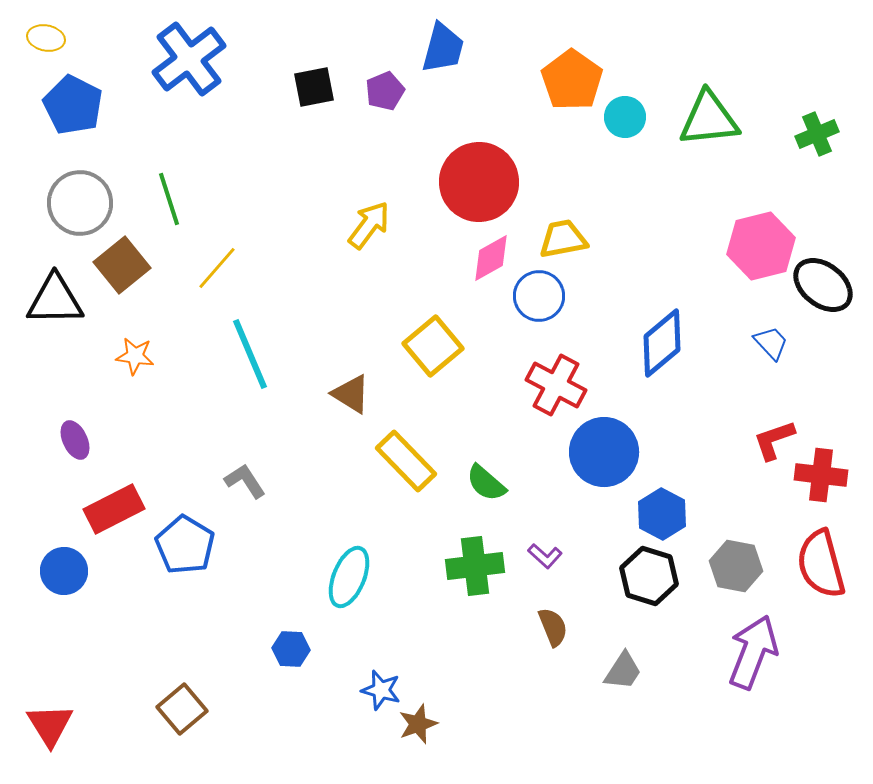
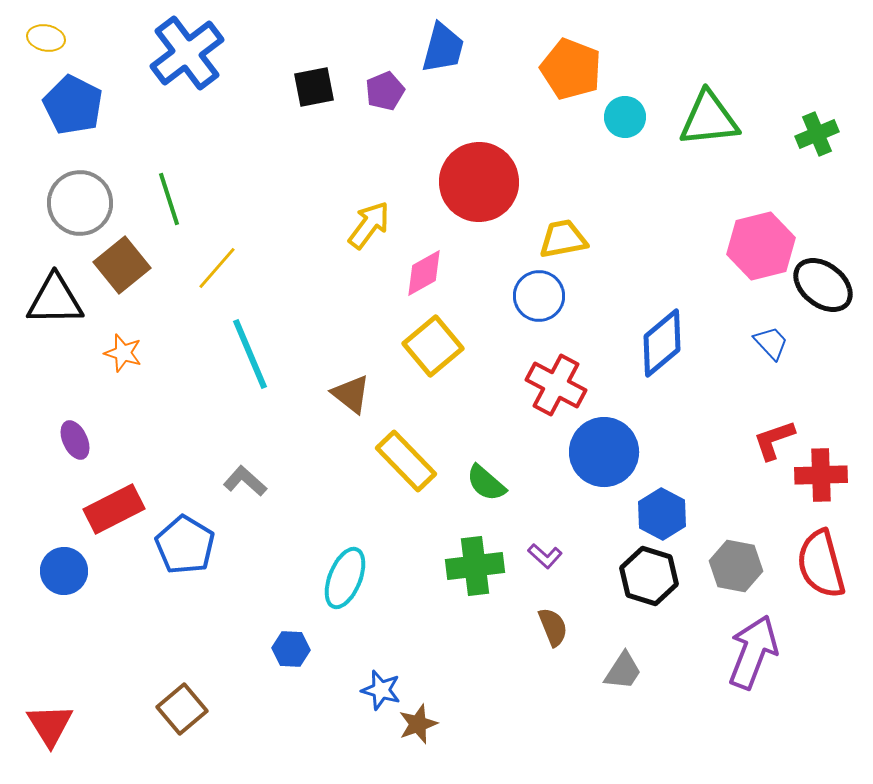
blue cross at (189, 59): moved 2 px left, 6 px up
orange pentagon at (572, 80): moved 1 px left, 11 px up; rotated 14 degrees counterclockwise
pink diamond at (491, 258): moved 67 px left, 15 px down
orange star at (135, 356): moved 12 px left, 3 px up; rotated 9 degrees clockwise
brown triangle at (351, 394): rotated 6 degrees clockwise
red cross at (821, 475): rotated 9 degrees counterclockwise
gray L-shape at (245, 481): rotated 15 degrees counterclockwise
cyan ellipse at (349, 577): moved 4 px left, 1 px down
